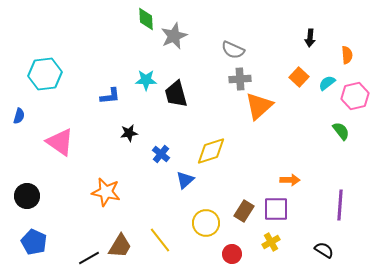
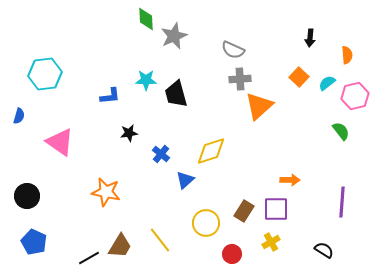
purple line: moved 2 px right, 3 px up
